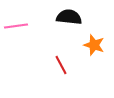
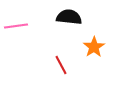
orange star: moved 2 px down; rotated 20 degrees clockwise
